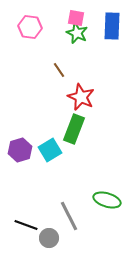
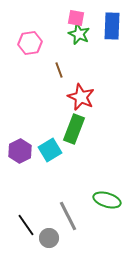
pink hexagon: moved 16 px down; rotated 15 degrees counterclockwise
green star: moved 2 px right, 1 px down
brown line: rotated 14 degrees clockwise
purple hexagon: moved 1 px down; rotated 10 degrees counterclockwise
gray line: moved 1 px left
black line: rotated 35 degrees clockwise
